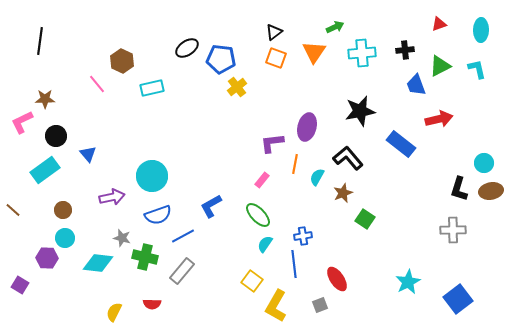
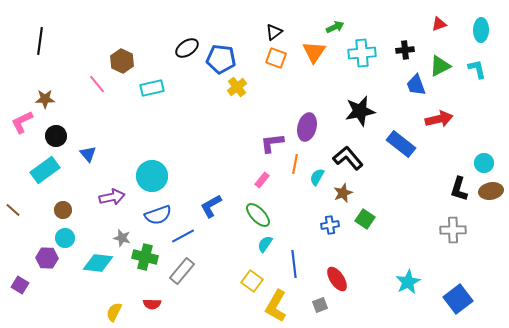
blue cross at (303, 236): moved 27 px right, 11 px up
